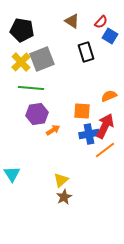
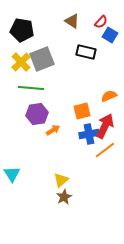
blue square: moved 1 px up
black rectangle: rotated 60 degrees counterclockwise
orange square: rotated 18 degrees counterclockwise
